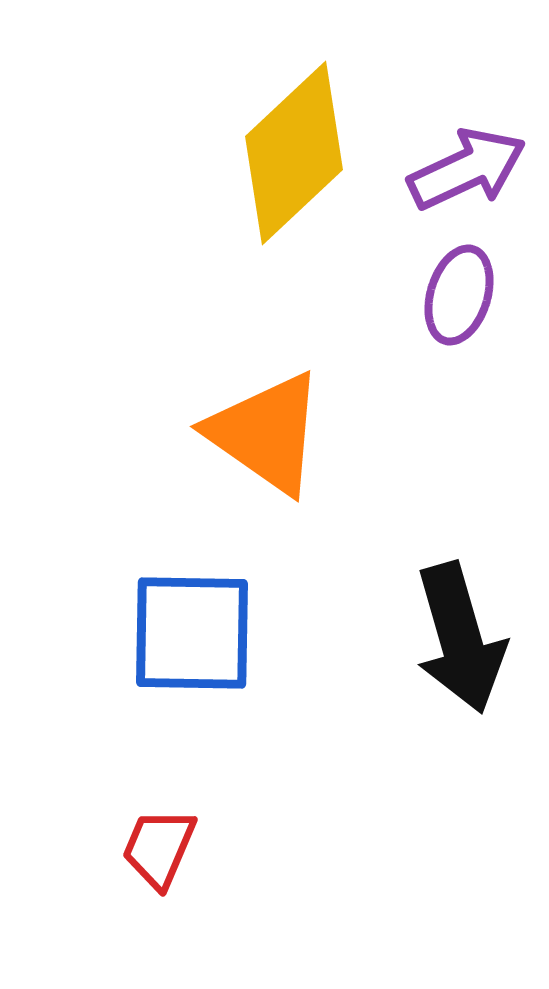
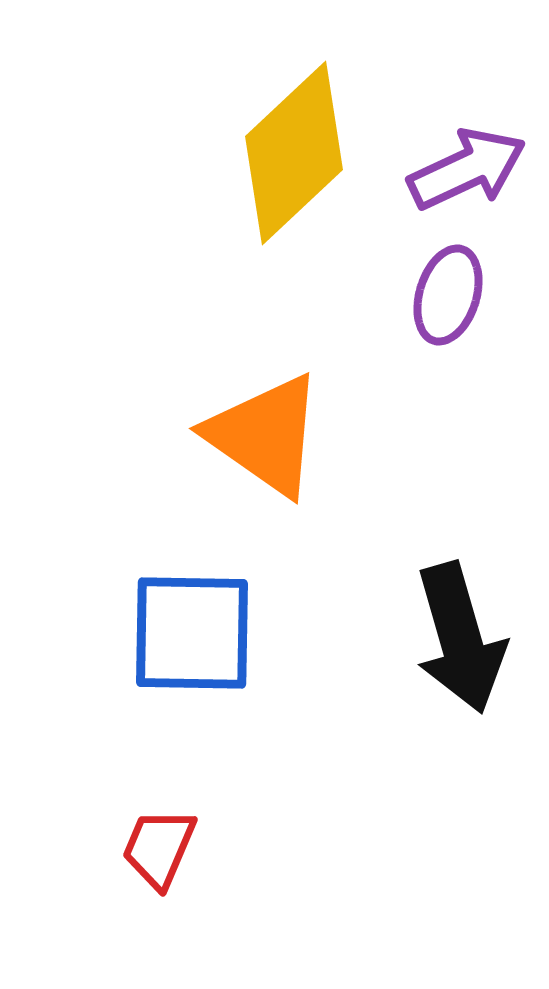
purple ellipse: moved 11 px left
orange triangle: moved 1 px left, 2 px down
